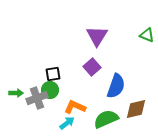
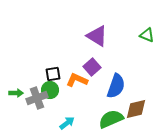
purple triangle: rotated 30 degrees counterclockwise
orange L-shape: moved 2 px right, 27 px up
green semicircle: moved 5 px right
